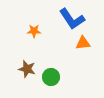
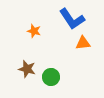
orange star: rotated 16 degrees clockwise
